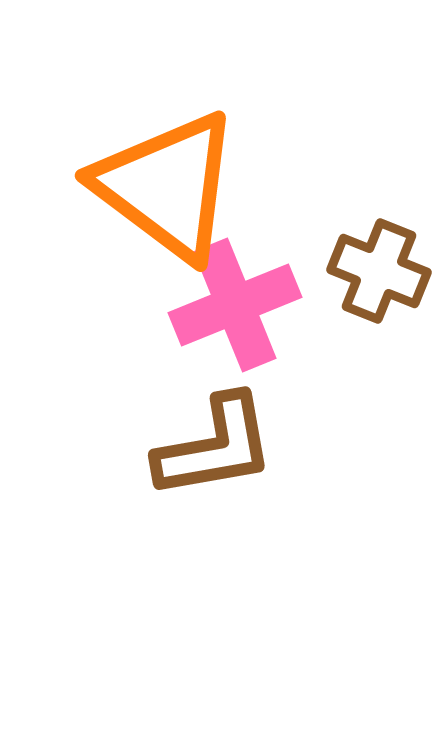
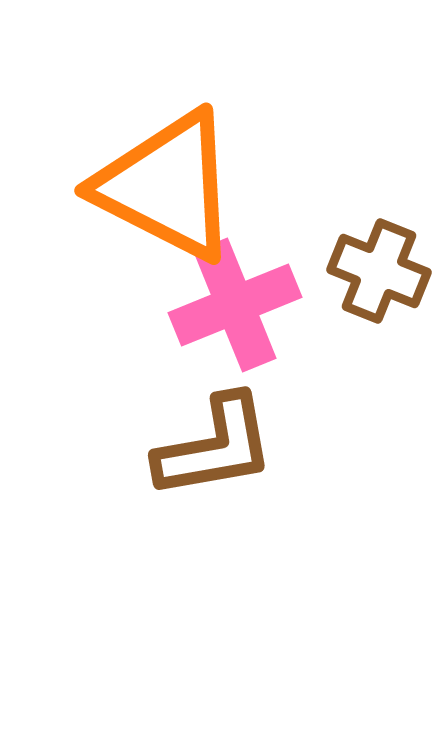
orange triangle: rotated 10 degrees counterclockwise
